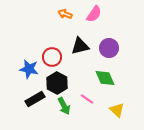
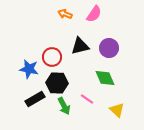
black hexagon: rotated 25 degrees counterclockwise
